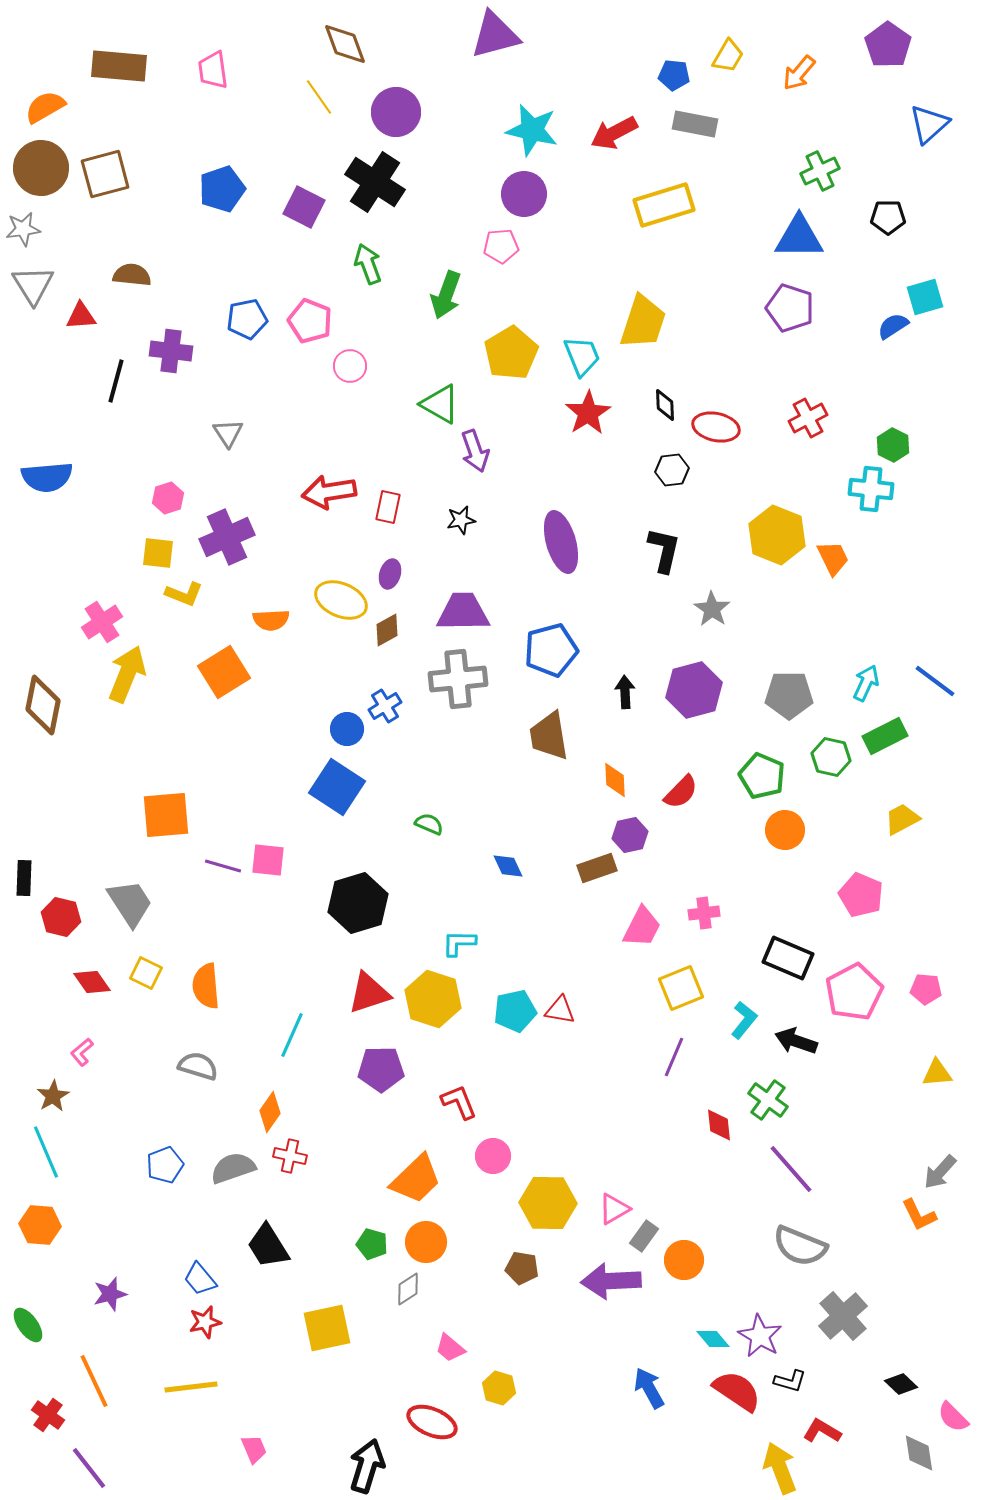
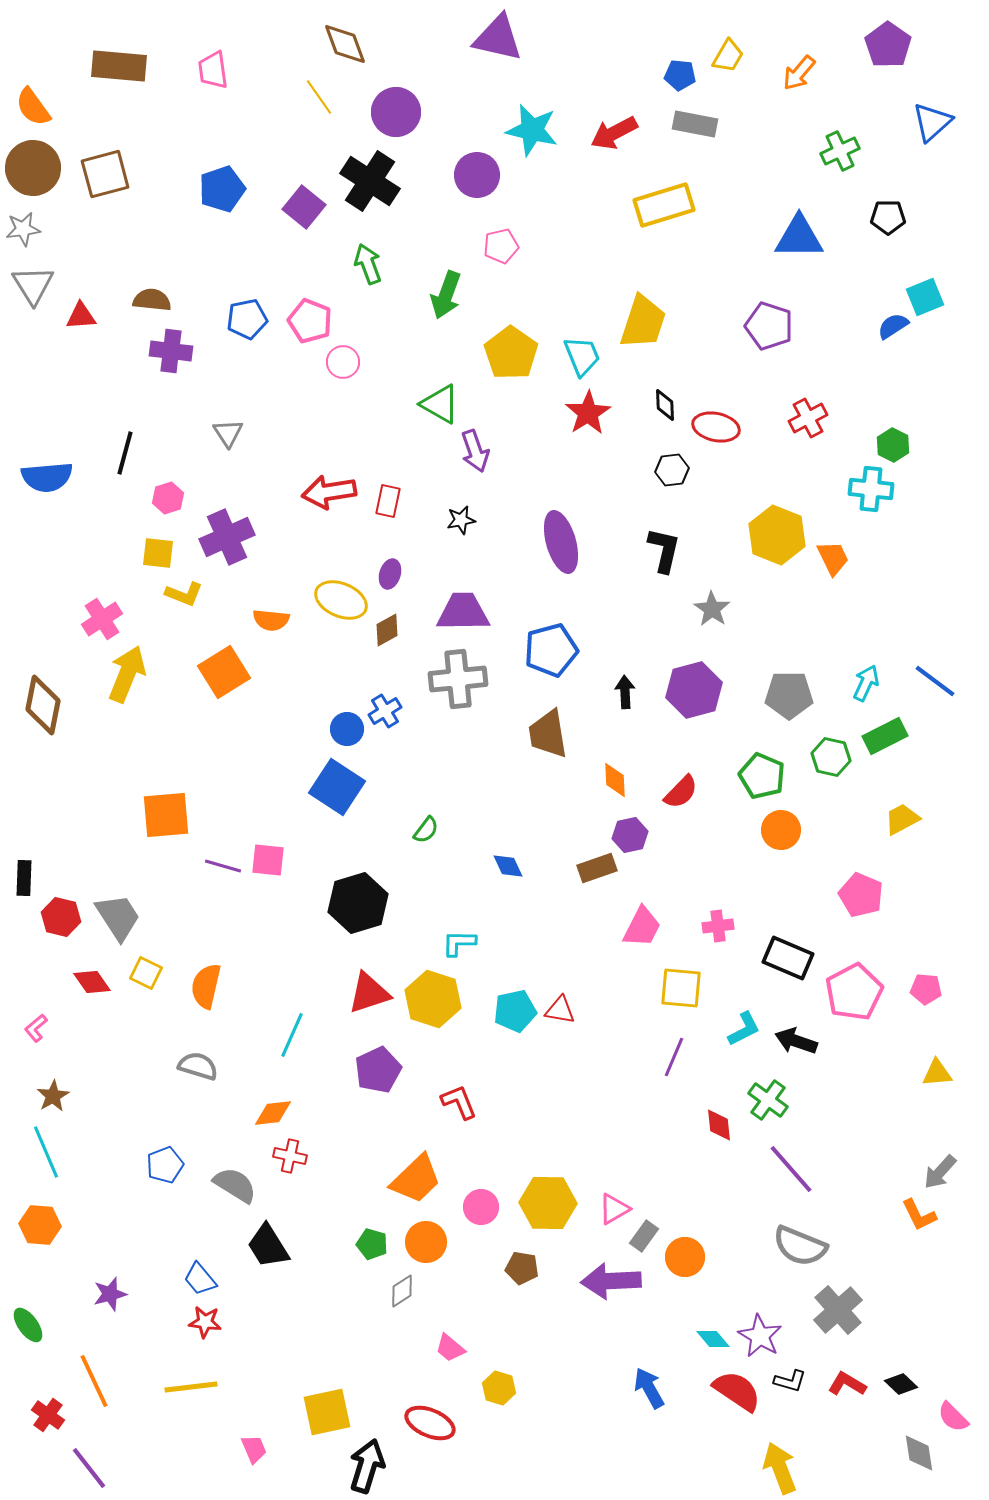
purple triangle at (495, 35): moved 3 px right, 3 px down; rotated 28 degrees clockwise
blue pentagon at (674, 75): moved 6 px right
orange semicircle at (45, 107): moved 12 px left; rotated 96 degrees counterclockwise
blue triangle at (929, 124): moved 3 px right, 2 px up
brown circle at (41, 168): moved 8 px left
green cross at (820, 171): moved 20 px right, 20 px up
black cross at (375, 182): moved 5 px left, 1 px up
purple circle at (524, 194): moved 47 px left, 19 px up
purple square at (304, 207): rotated 12 degrees clockwise
pink pentagon at (501, 246): rotated 8 degrees counterclockwise
brown semicircle at (132, 275): moved 20 px right, 25 px down
cyan square at (925, 297): rotated 6 degrees counterclockwise
purple pentagon at (790, 308): moved 21 px left, 18 px down
yellow pentagon at (511, 353): rotated 6 degrees counterclockwise
pink circle at (350, 366): moved 7 px left, 4 px up
black line at (116, 381): moved 9 px right, 72 px down
red rectangle at (388, 507): moved 6 px up
orange semicircle at (271, 620): rotated 9 degrees clockwise
pink cross at (102, 622): moved 3 px up
blue cross at (385, 706): moved 5 px down
brown trapezoid at (549, 736): moved 1 px left, 2 px up
green semicircle at (429, 824): moved 3 px left, 6 px down; rotated 104 degrees clockwise
orange circle at (785, 830): moved 4 px left
gray trapezoid at (130, 903): moved 12 px left, 14 px down
pink cross at (704, 913): moved 14 px right, 13 px down
orange semicircle at (206, 986): rotated 18 degrees clockwise
yellow square at (681, 988): rotated 27 degrees clockwise
cyan L-shape at (744, 1020): moved 9 px down; rotated 24 degrees clockwise
pink L-shape at (82, 1052): moved 46 px left, 24 px up
purple pentagon at (381, 1069): moved 3 px left, 1 px down; rotated 24 degrees counterclockwise
orange diamond at (270, 1112): moved 3 px right, 1 px down; rotated 48 degrees clockwise
pink circle at (493, 1156): moved 12 px left, 51 px down
gray semicircle at (233, 1168): moved 2 px right, 17 px down; rotated 51 degrees clockwise
orange circle at (684, 1260): moved 1 px right, 3 px up
gray diamond at (408, 1289): moved 6 px left, 2 px down
gray cross at (843, 1316): moved 5 px left, 6 px up
red star at (205, 1322): rotated 20 degrees clockwise
yellow square at (327, 1328): moved 84 px down
red ellipse at (432, 1422): moved 2 px left, 1 px down
red L-shape at (822, 1431): moved 25 px right, 47 px up
